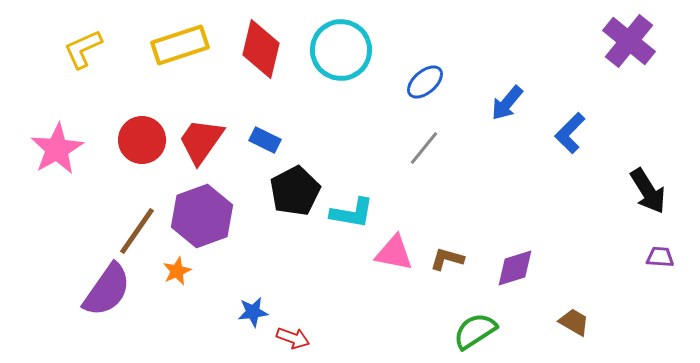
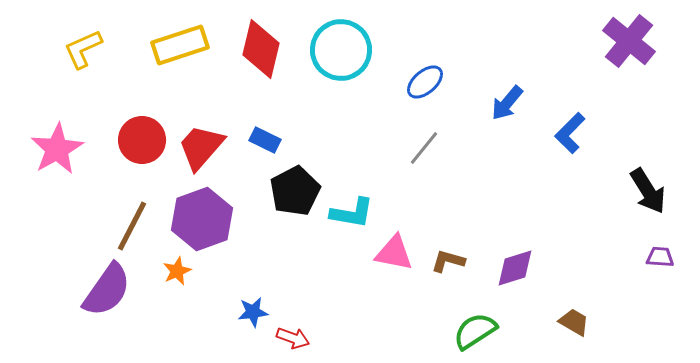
red trapezoid: moved 6 px down; rotated 6 degrees clockwise
purple hexagon: moved 3 px down
brown line: moved 5 px left, 5 px up; rotated 8 degrees counterclockwise
brown L-shape: moved 1 px right, 2 px down
